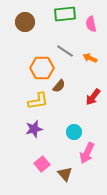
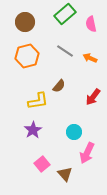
green rectangle: rotated 35 degrees counterclockwise
orange hexagon: moved 15 px left, 12 px up; rotated 15 degrees counterclockwise
purple star: moved 1 px left, 1 px down; rotated 18 degrees counterclockwise
